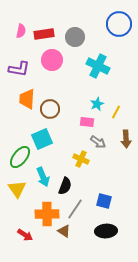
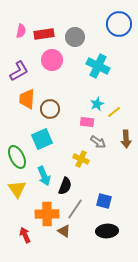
purple L-shape: moved 2 px down; rotated 40 degrees counterclockwise
yellow line: moved 2 px left; rotated 24 degrees clockwise
green ellipse: moved 3 px left; rotated 65 degrees counterclockwise
cyan arrow: moved 1 px right, 1 px up
black ellipse: moved 1 px right
red arrow: rotated 147 degrees counterclockwise
